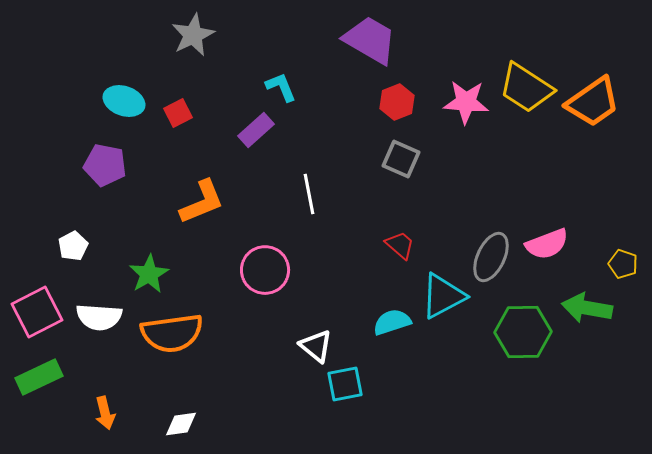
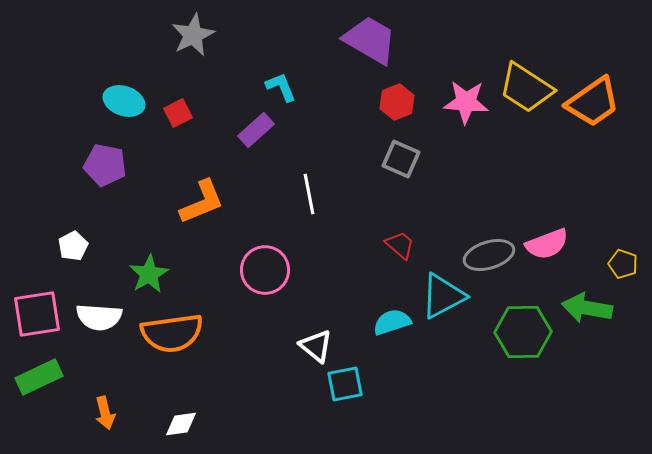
gray ellipse: moved 2 px left, 2 px up; rotated 48 degrees clockwise
pink square: moved 2 px down; rotated 18 degrees clockwise
